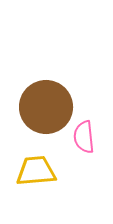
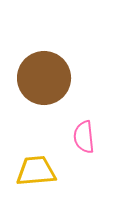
brown circle: moved 2 px left, 29 px up
